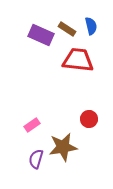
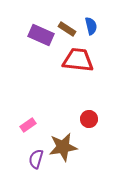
pink rectangle: moved 4 px left
